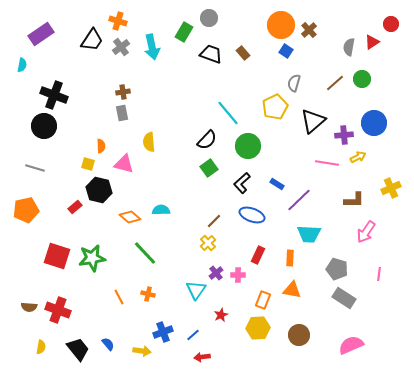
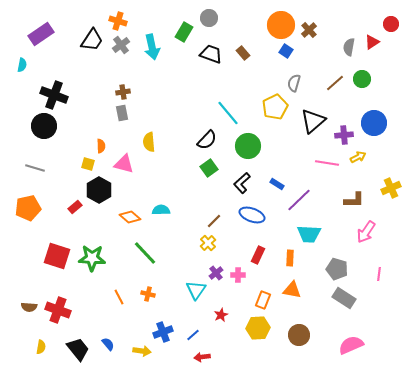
gray cross at (121, 47): moved 2 px up
black hexagon at (99, 190): rotated 15 degrees clockwise
orange pentagon at (26, 210): moved 2 px right, 2 px up
green star at (92, 258): rotated 12 degrees clockwise
